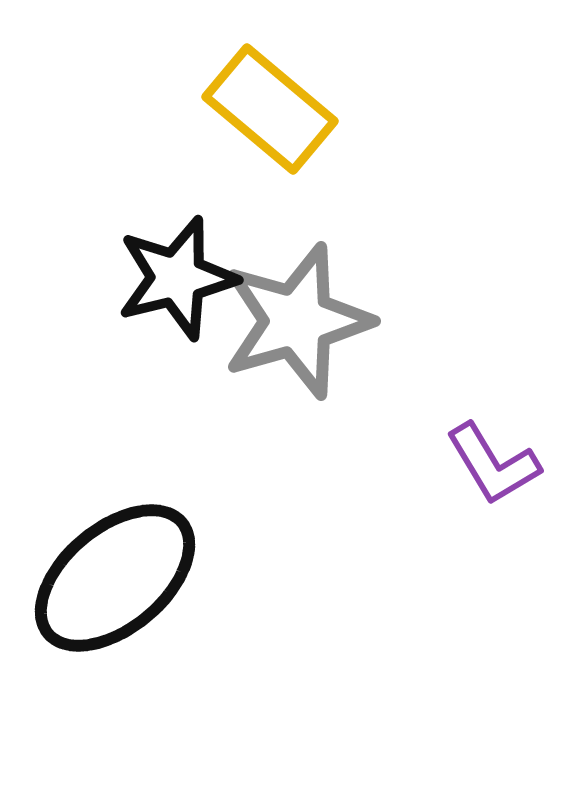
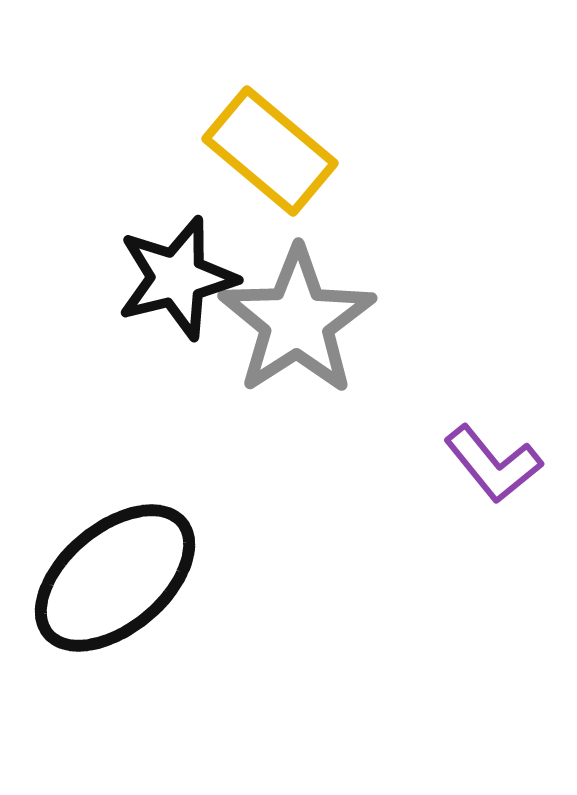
yellow rectangle: moved 42 px down
gray star: rotated 17 degrees counterclockwise
purple L-shape: rotated 8 degrees counterclockwise
